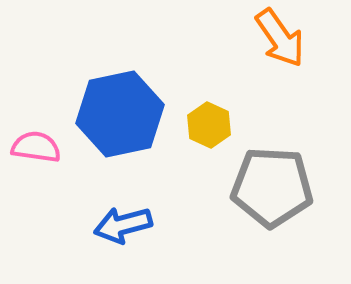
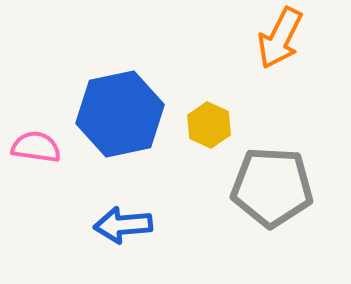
orange arrow: rotated 62 degrees clockwise
blue arrow: rotated 10 degrees clockwise
